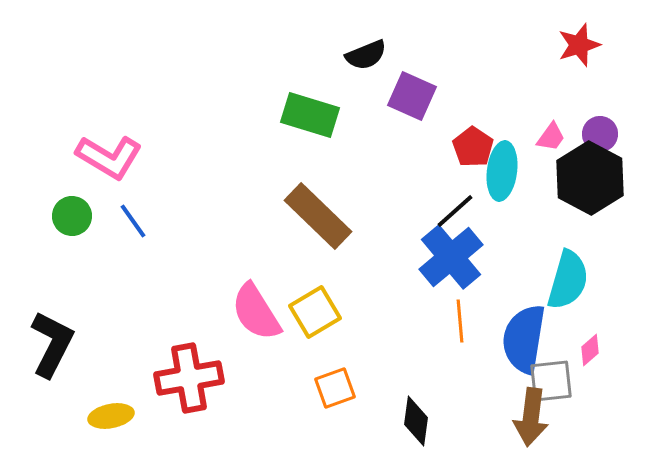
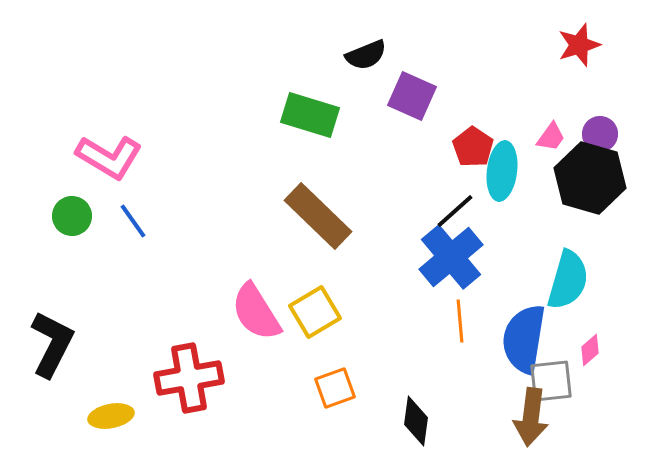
black hexagon: rotated 12 degrees counterclockwise
